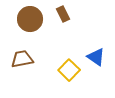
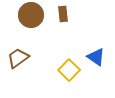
brown rectangle: rotated 21 degrees clockwise
brown circle: moved 1 px right, 4 px up
brown trapezoid: moved 4 px left, 1 px up; rotated 25 degrees counterclockwise
